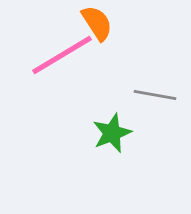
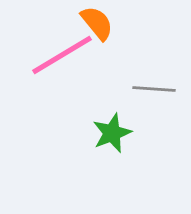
orange semicircle: rotated 6 degrees counterclockwise
gray line: moved 1 px left, 6 px up; rotated 6 degrees counterclockwise
